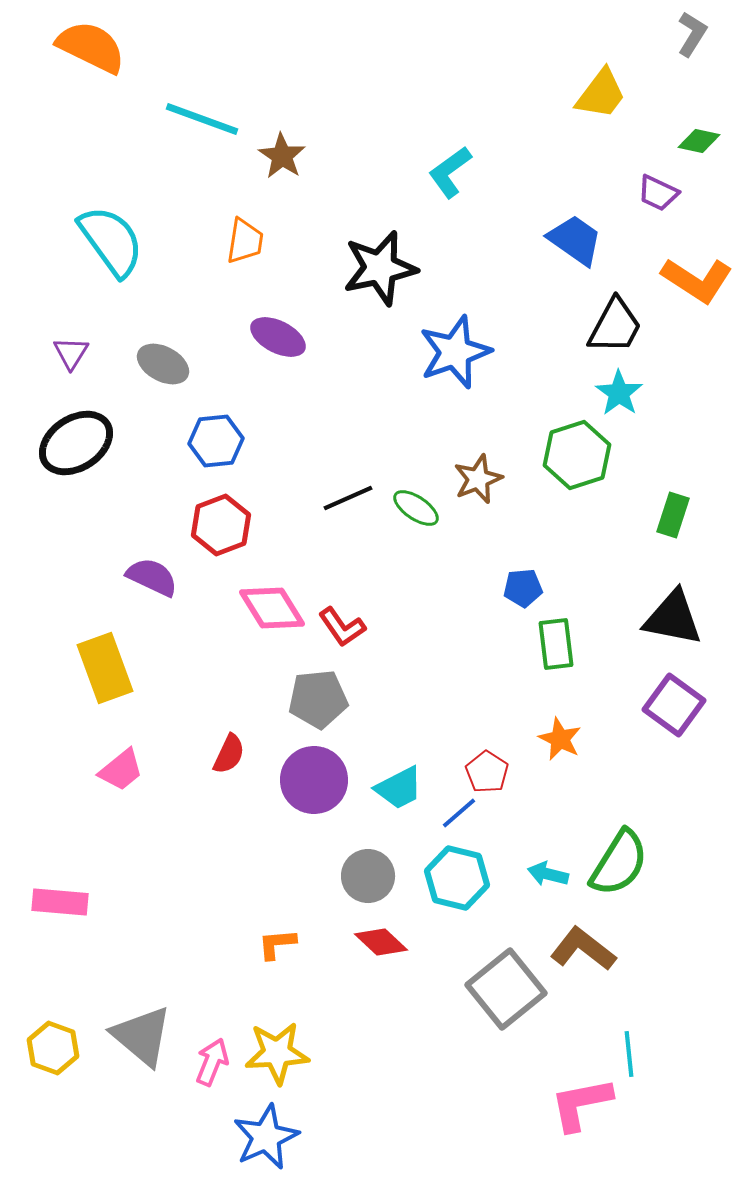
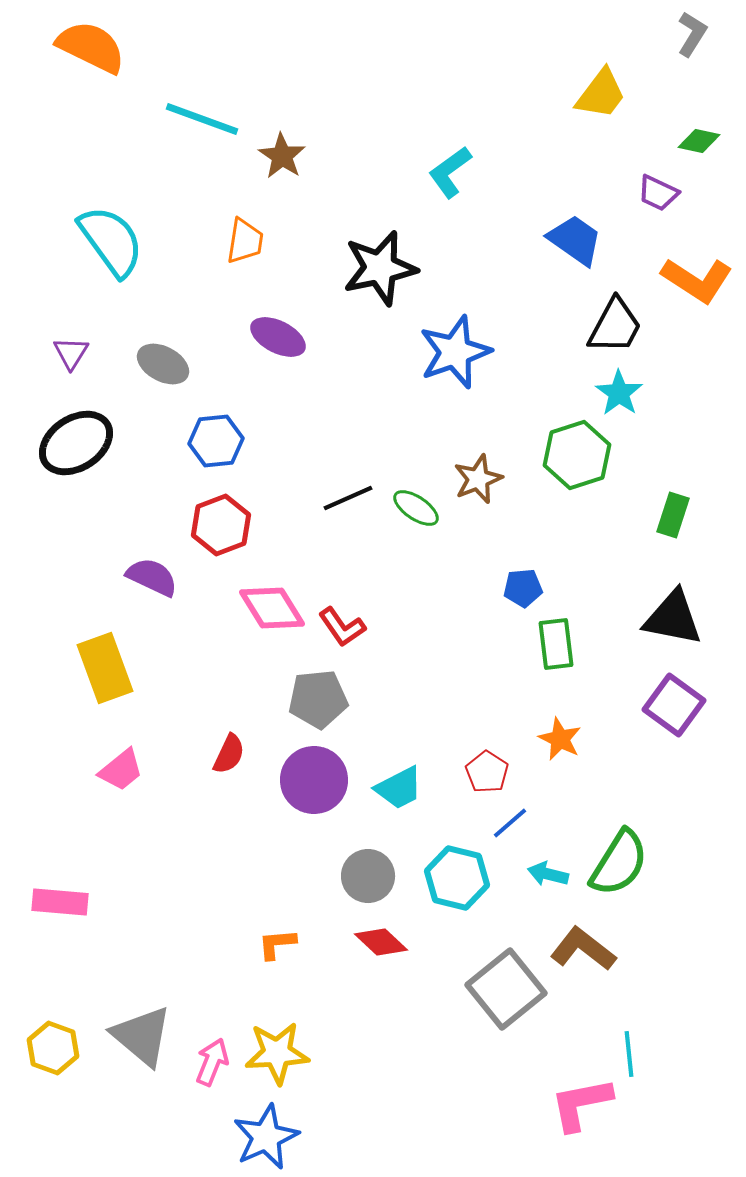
blue line at (459, 813): moved 51 px right, 10 px down
